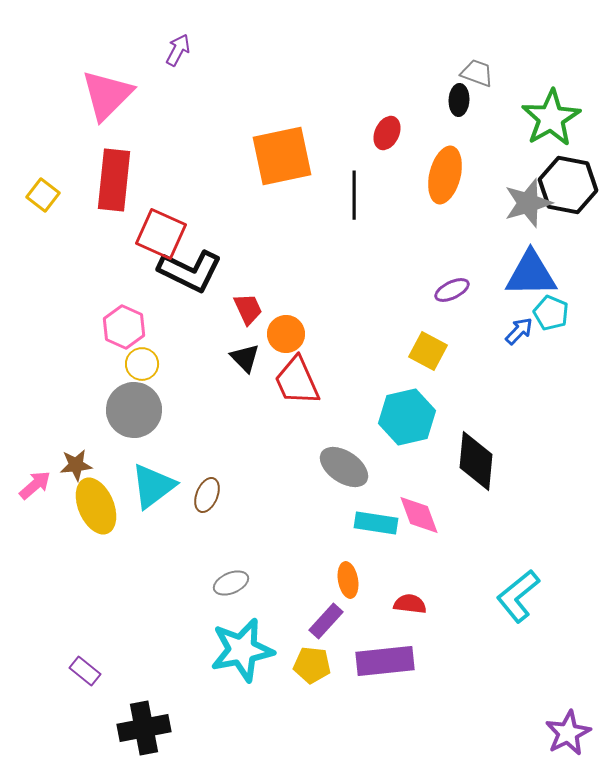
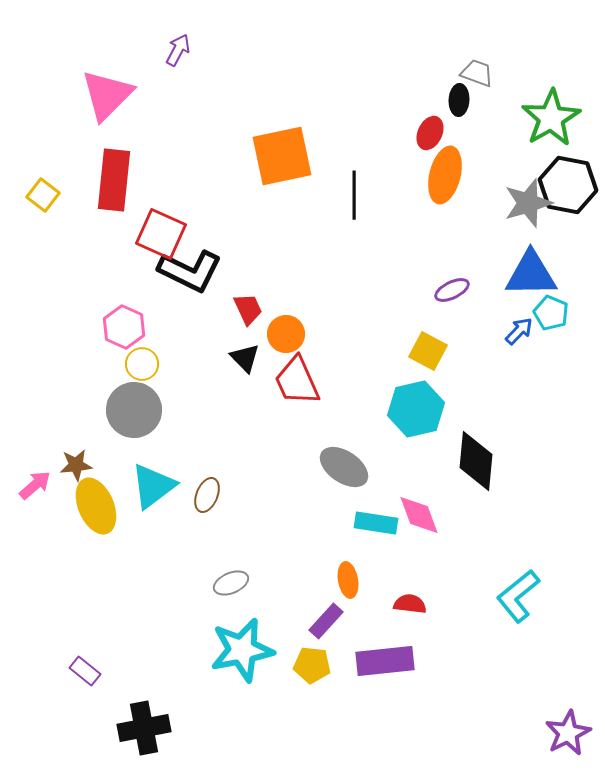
red ellipse at (387, 133): moved 43 px right
cyan hexagon at (407, 417): moved 9 px right, 8 px up
